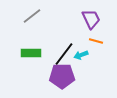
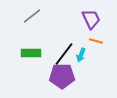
cyan arrow: rotated 48 degrees counterclockwise
